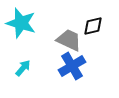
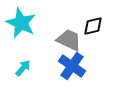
cyan star: rotated 8 degrees clockwise
blue cross: rotated 24 degrees counterclockwise
